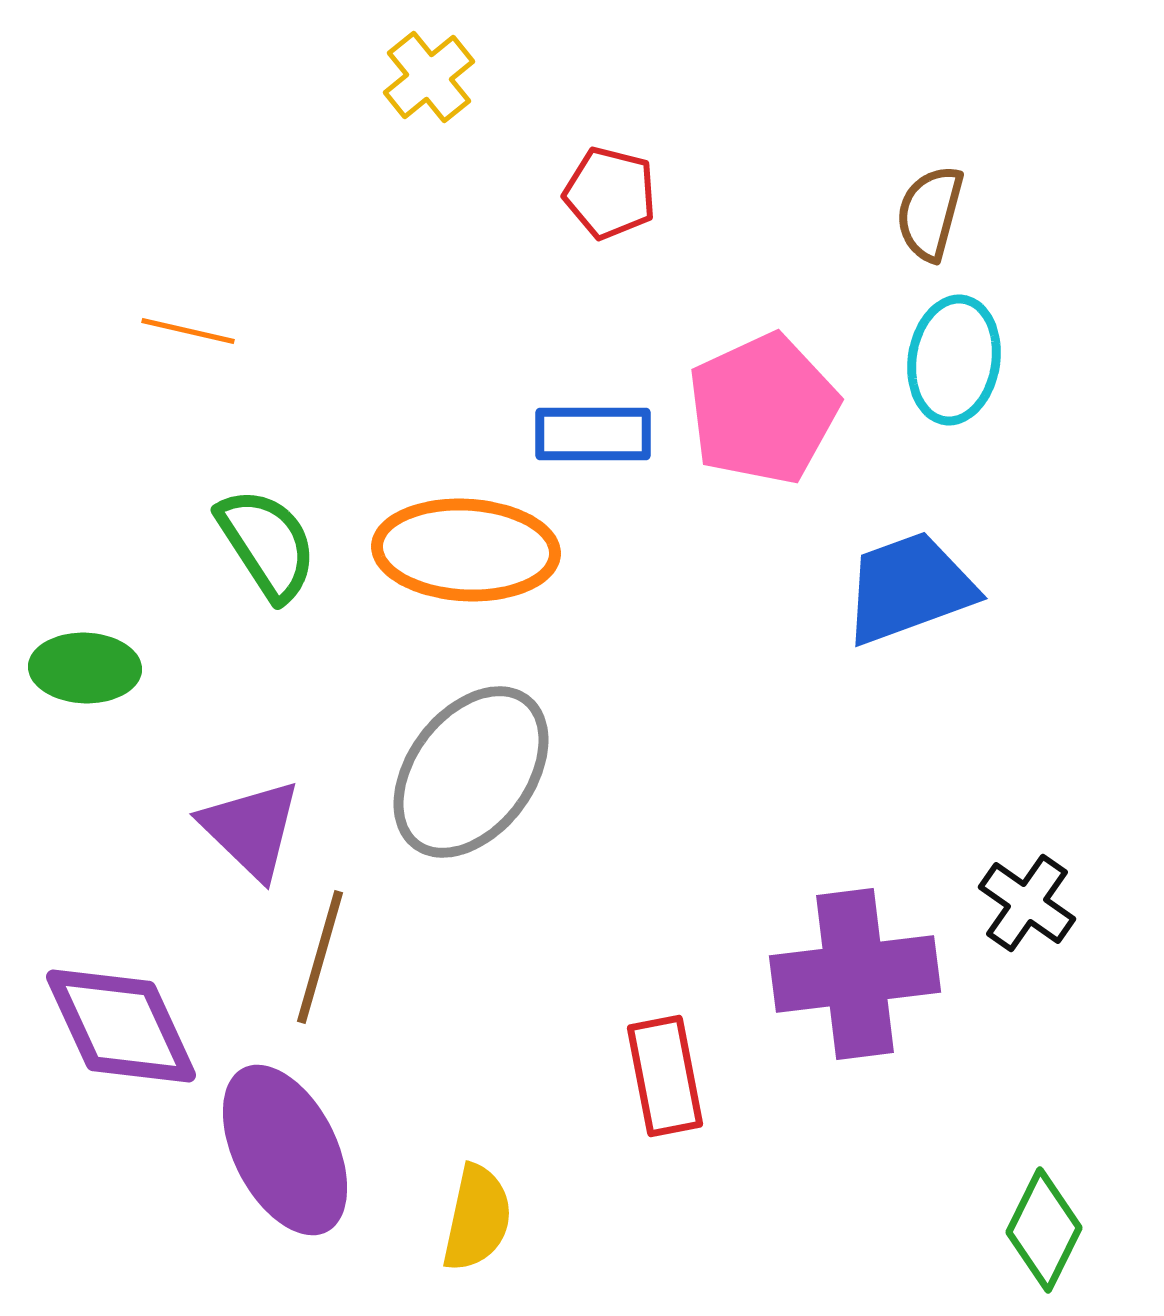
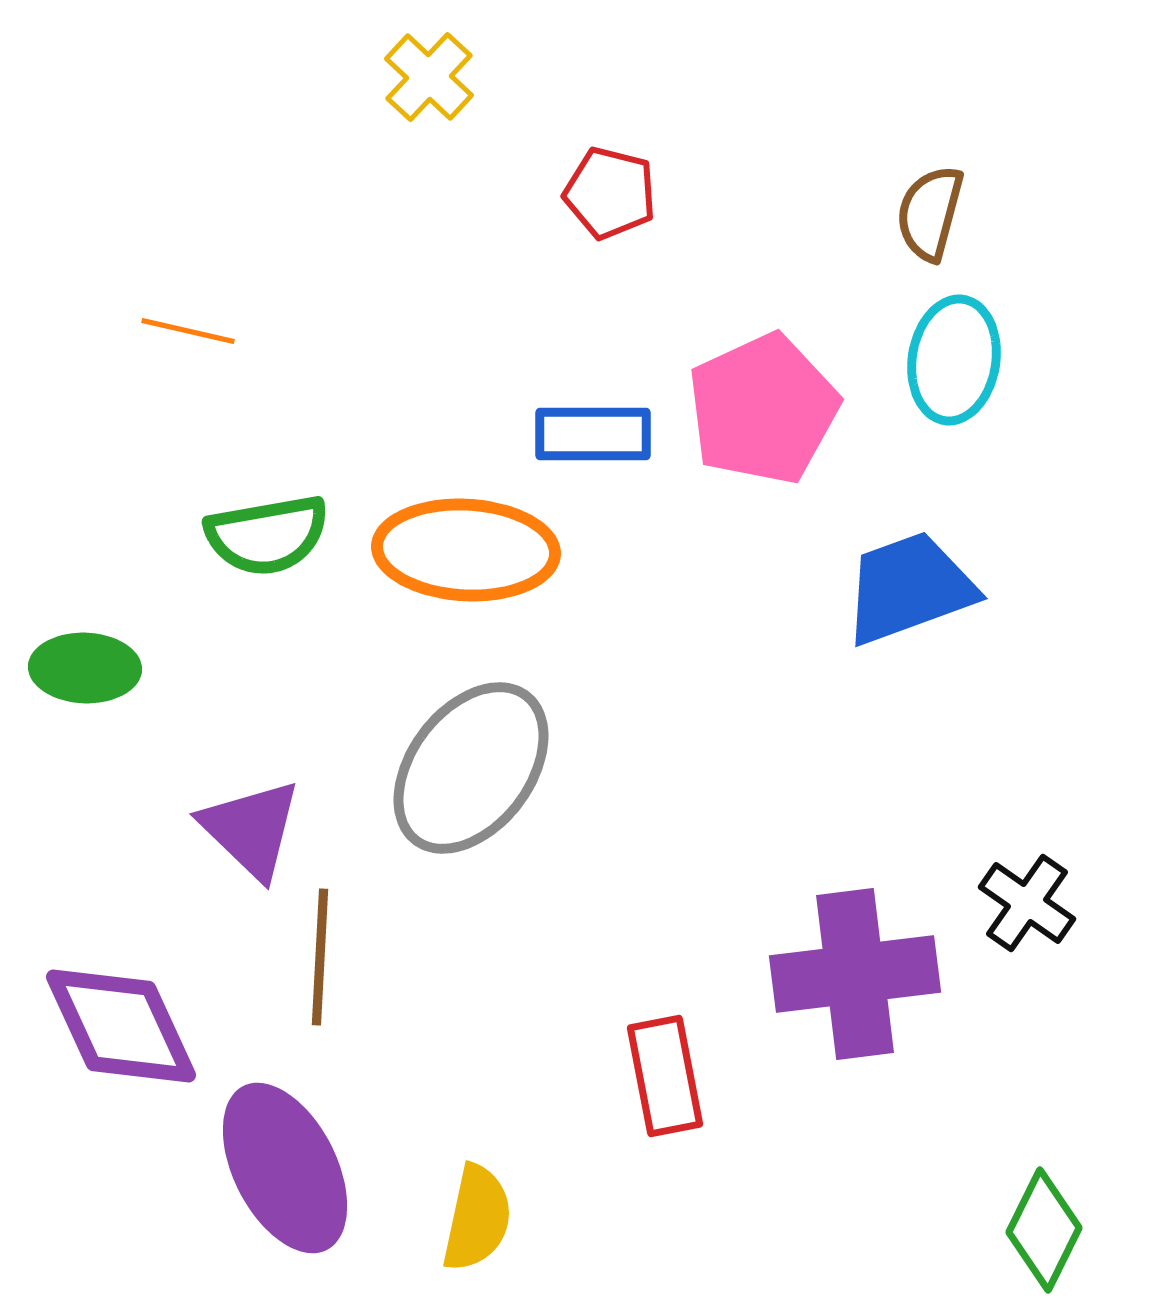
yellow cross: rotated 8 degrees counterclockwise
green semicircle: moved 9 px up; rotated 113 degrees clockwise
gray ellipse: moved 4 px up
brown line: rotated 13 degrees counterclockwise
purple ellipse: moved 18 px down
